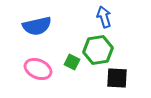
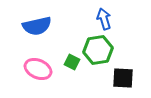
blue arrow: moved 2 px down
black square: moved 6 px right
